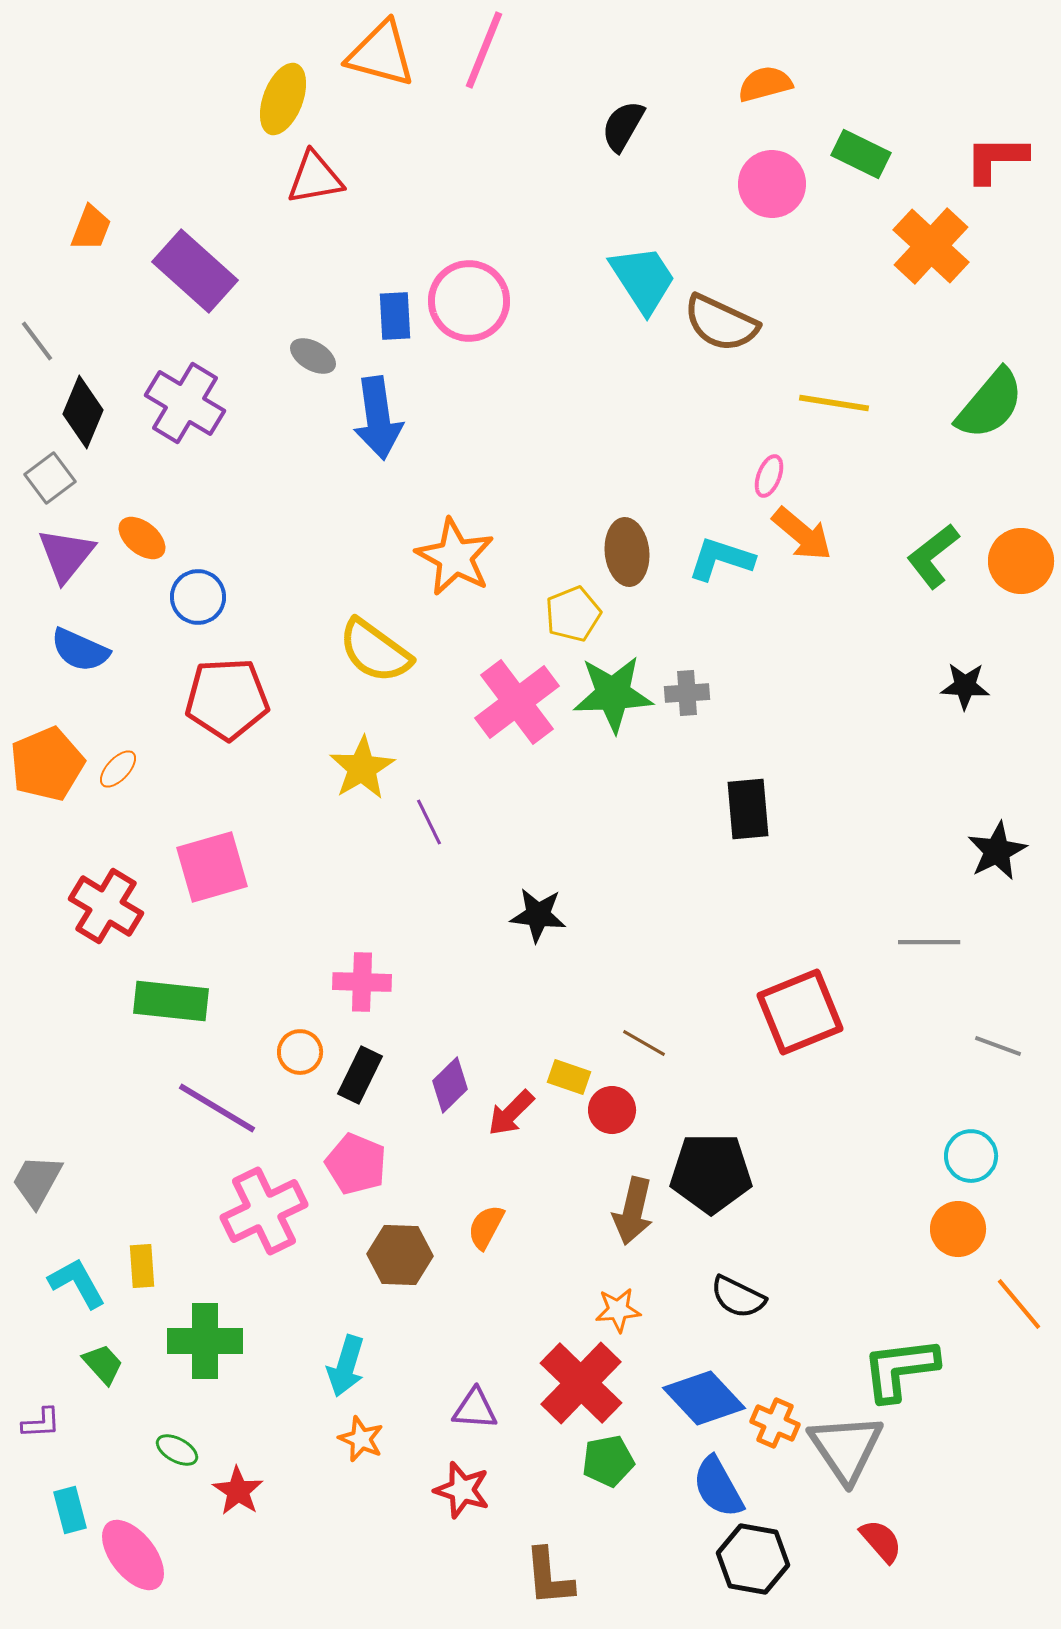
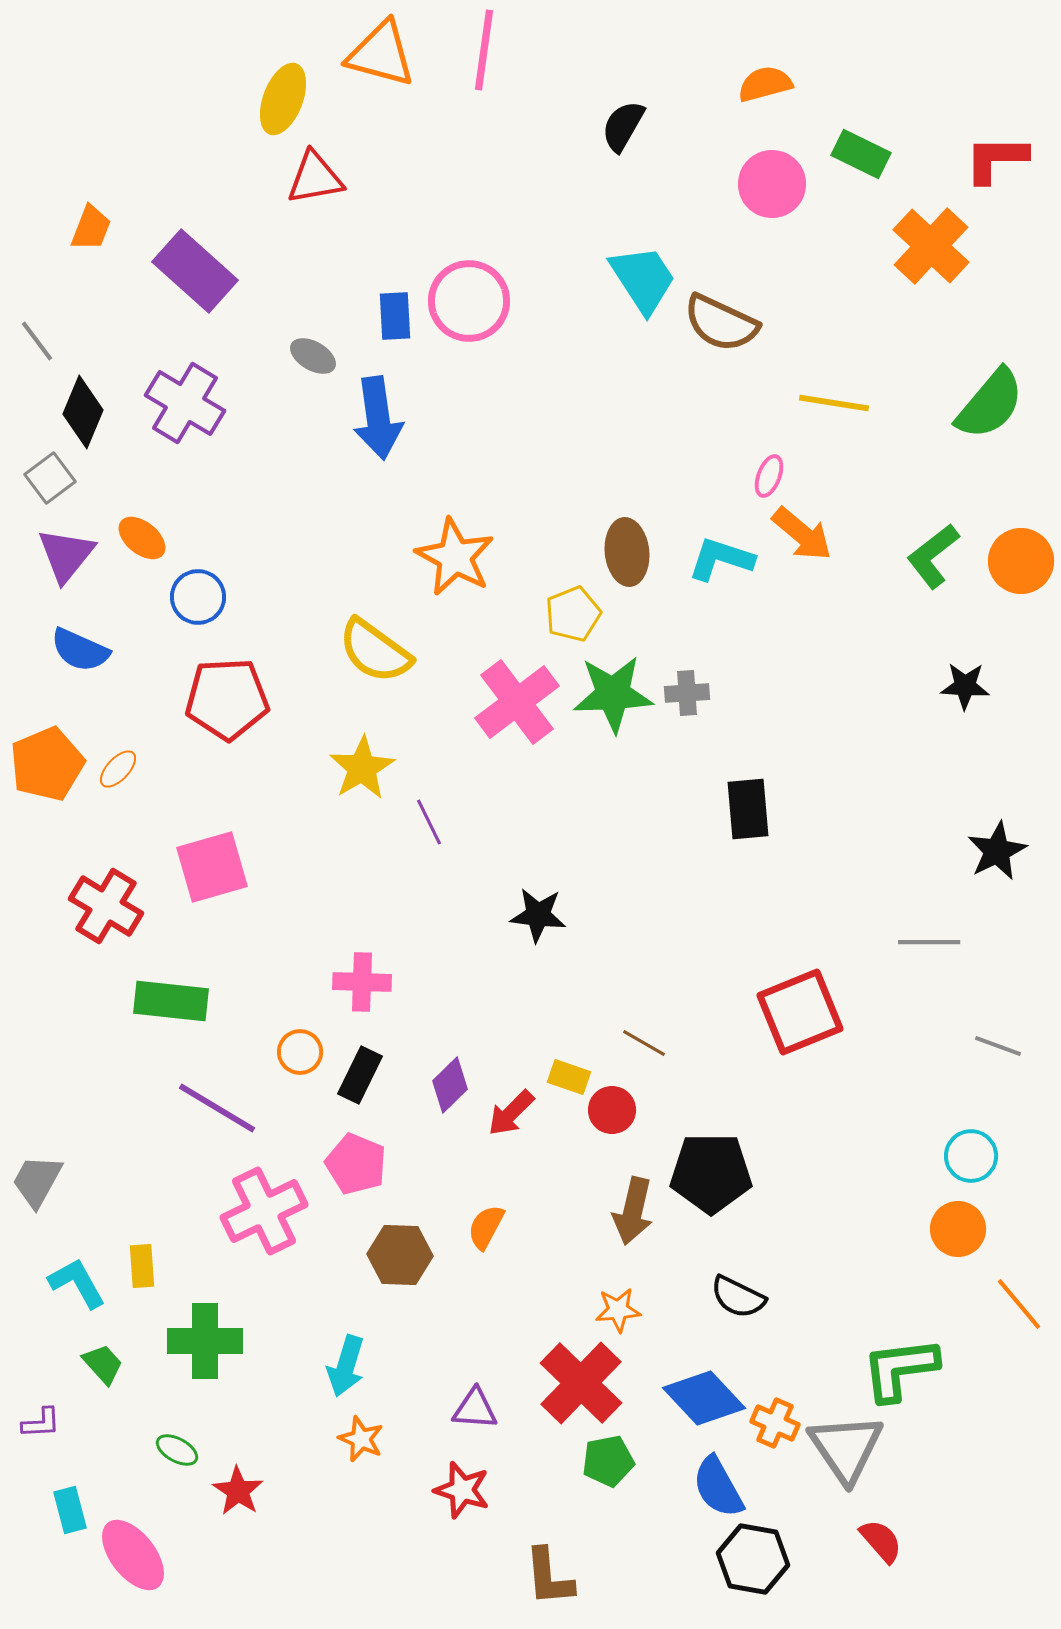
pink line at (484, 50): rotated 14 degrees counterclockwise
